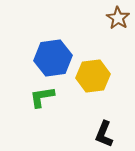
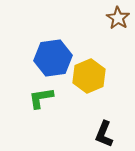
yellow hexagon: moved 4 px left; rotated 16 degrees counterclockwise
green L-shape: moved 1 px left, 1 px down
